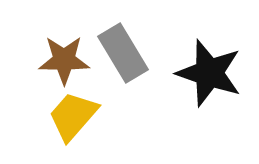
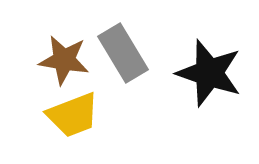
brown star: rotated 9 degrees clockwise
yellow trapezoid: moved 1 px up; rotated 152 degrees counterclockwise
